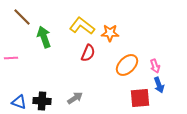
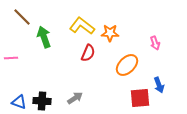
pink arrow: moved 23 px up
